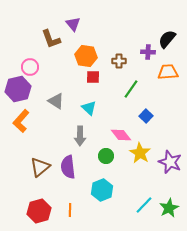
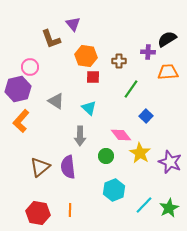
black semicircle: rotated 18 degrees clockwise
cyan hexagon: moved 12 px right
red hexagon: moved 1 px left, 2 px down; rotated 25 degrees clockwise
